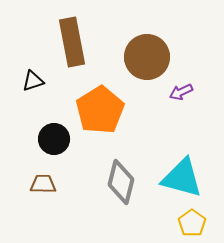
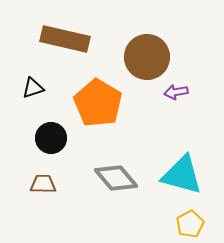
brown rectangle: moved 7 px left, 3 px up; rotated 66 degrees counterclockwise
black triangle: moved 7 px down
purple arrow: moved 5 px left; rotated 15 degrees clockwise
orange pentagon: moved 2 px left, 7 px up; rotated 9 degrees counterclockwise
black circle: moved 3 px left, 1 px up
cyan triangle: moved 3 px up
gray diamond: moved 5 px left, 4 px up; rotated 54 degrees counterclockwise
yellow pentagon: moved 2 px left, 1 px down; rotated 8 degrees clockwise
